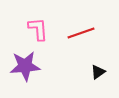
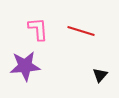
red line: moved 2 px up; rotated 36 degrees clockwise
black triangle: moved 2 px right, 3 px down; rotated 14 degrees counterclockwise
